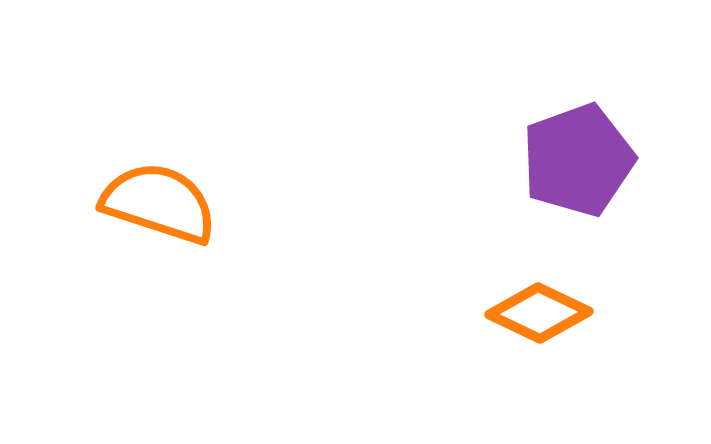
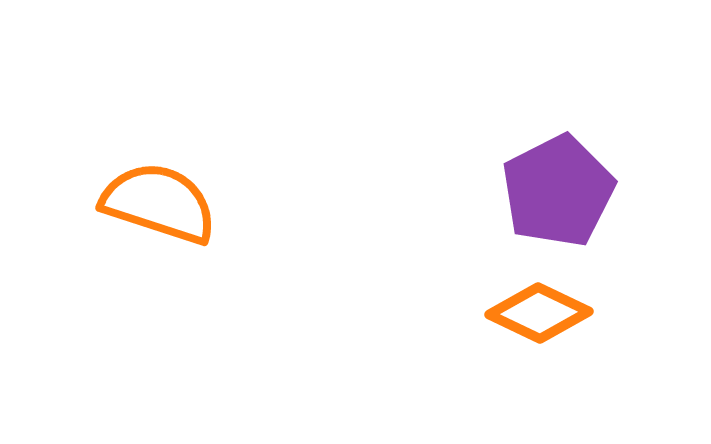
purple pentagon: moved 20 px left, 31 px down; rotated 7 degrees counterclockwise
